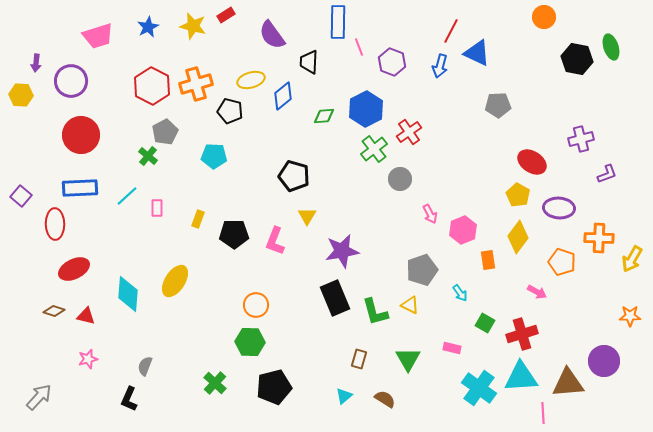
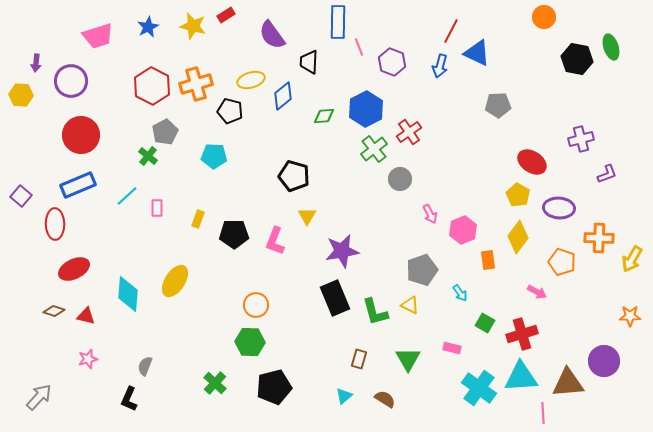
blue rectangle at (80, 188): moved 2 px left, 3 px up; rotated 20 degrees counterclockwise
